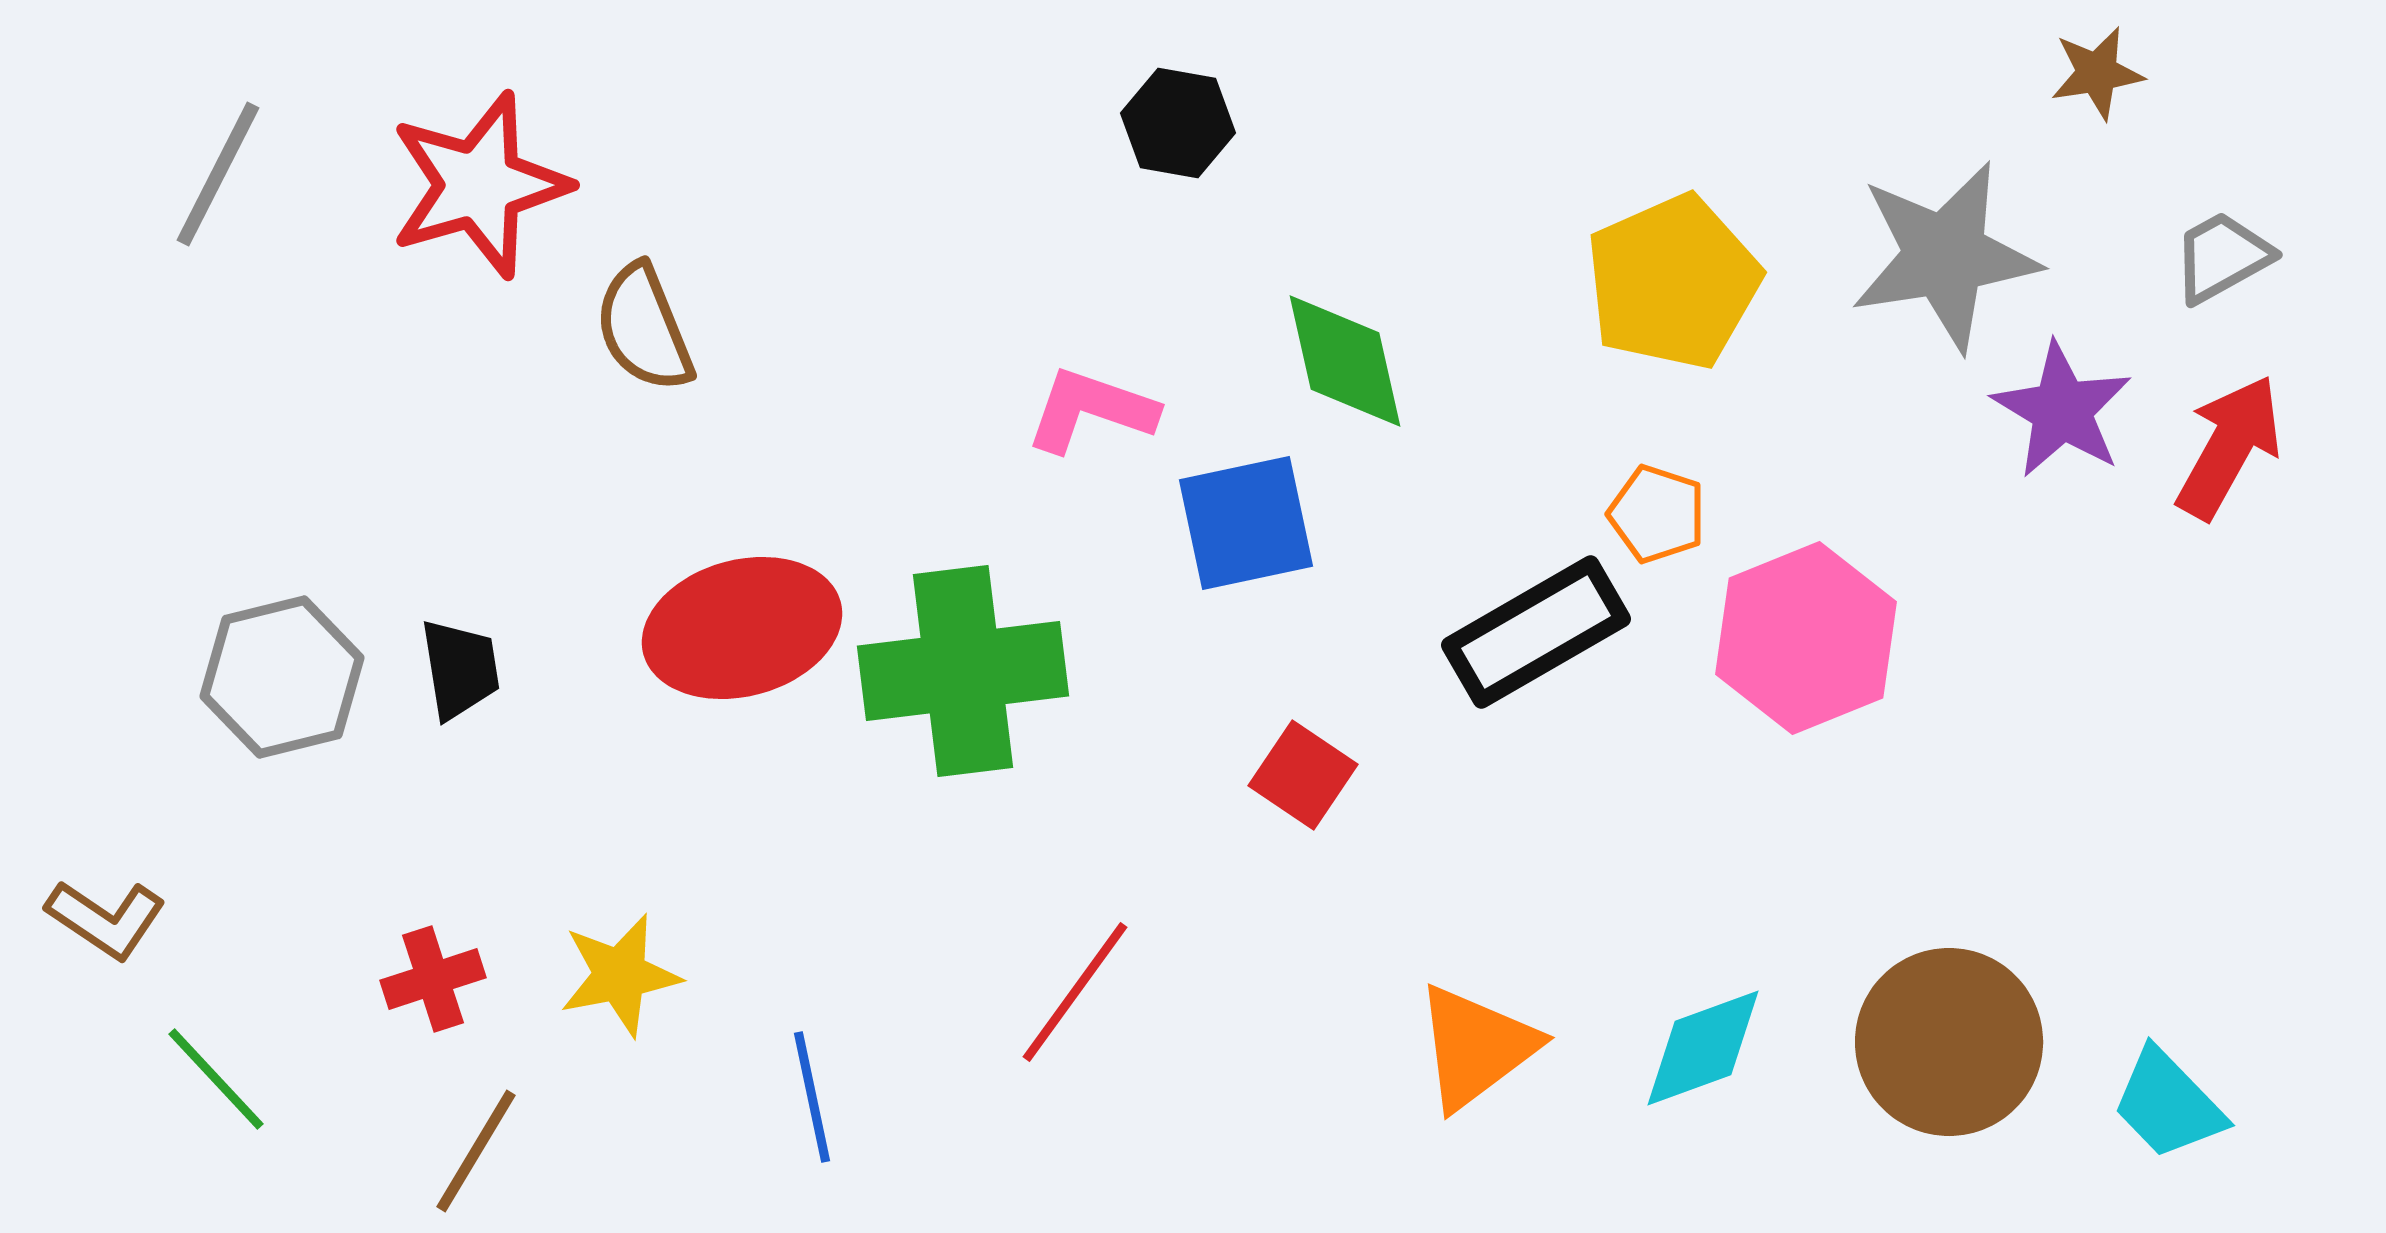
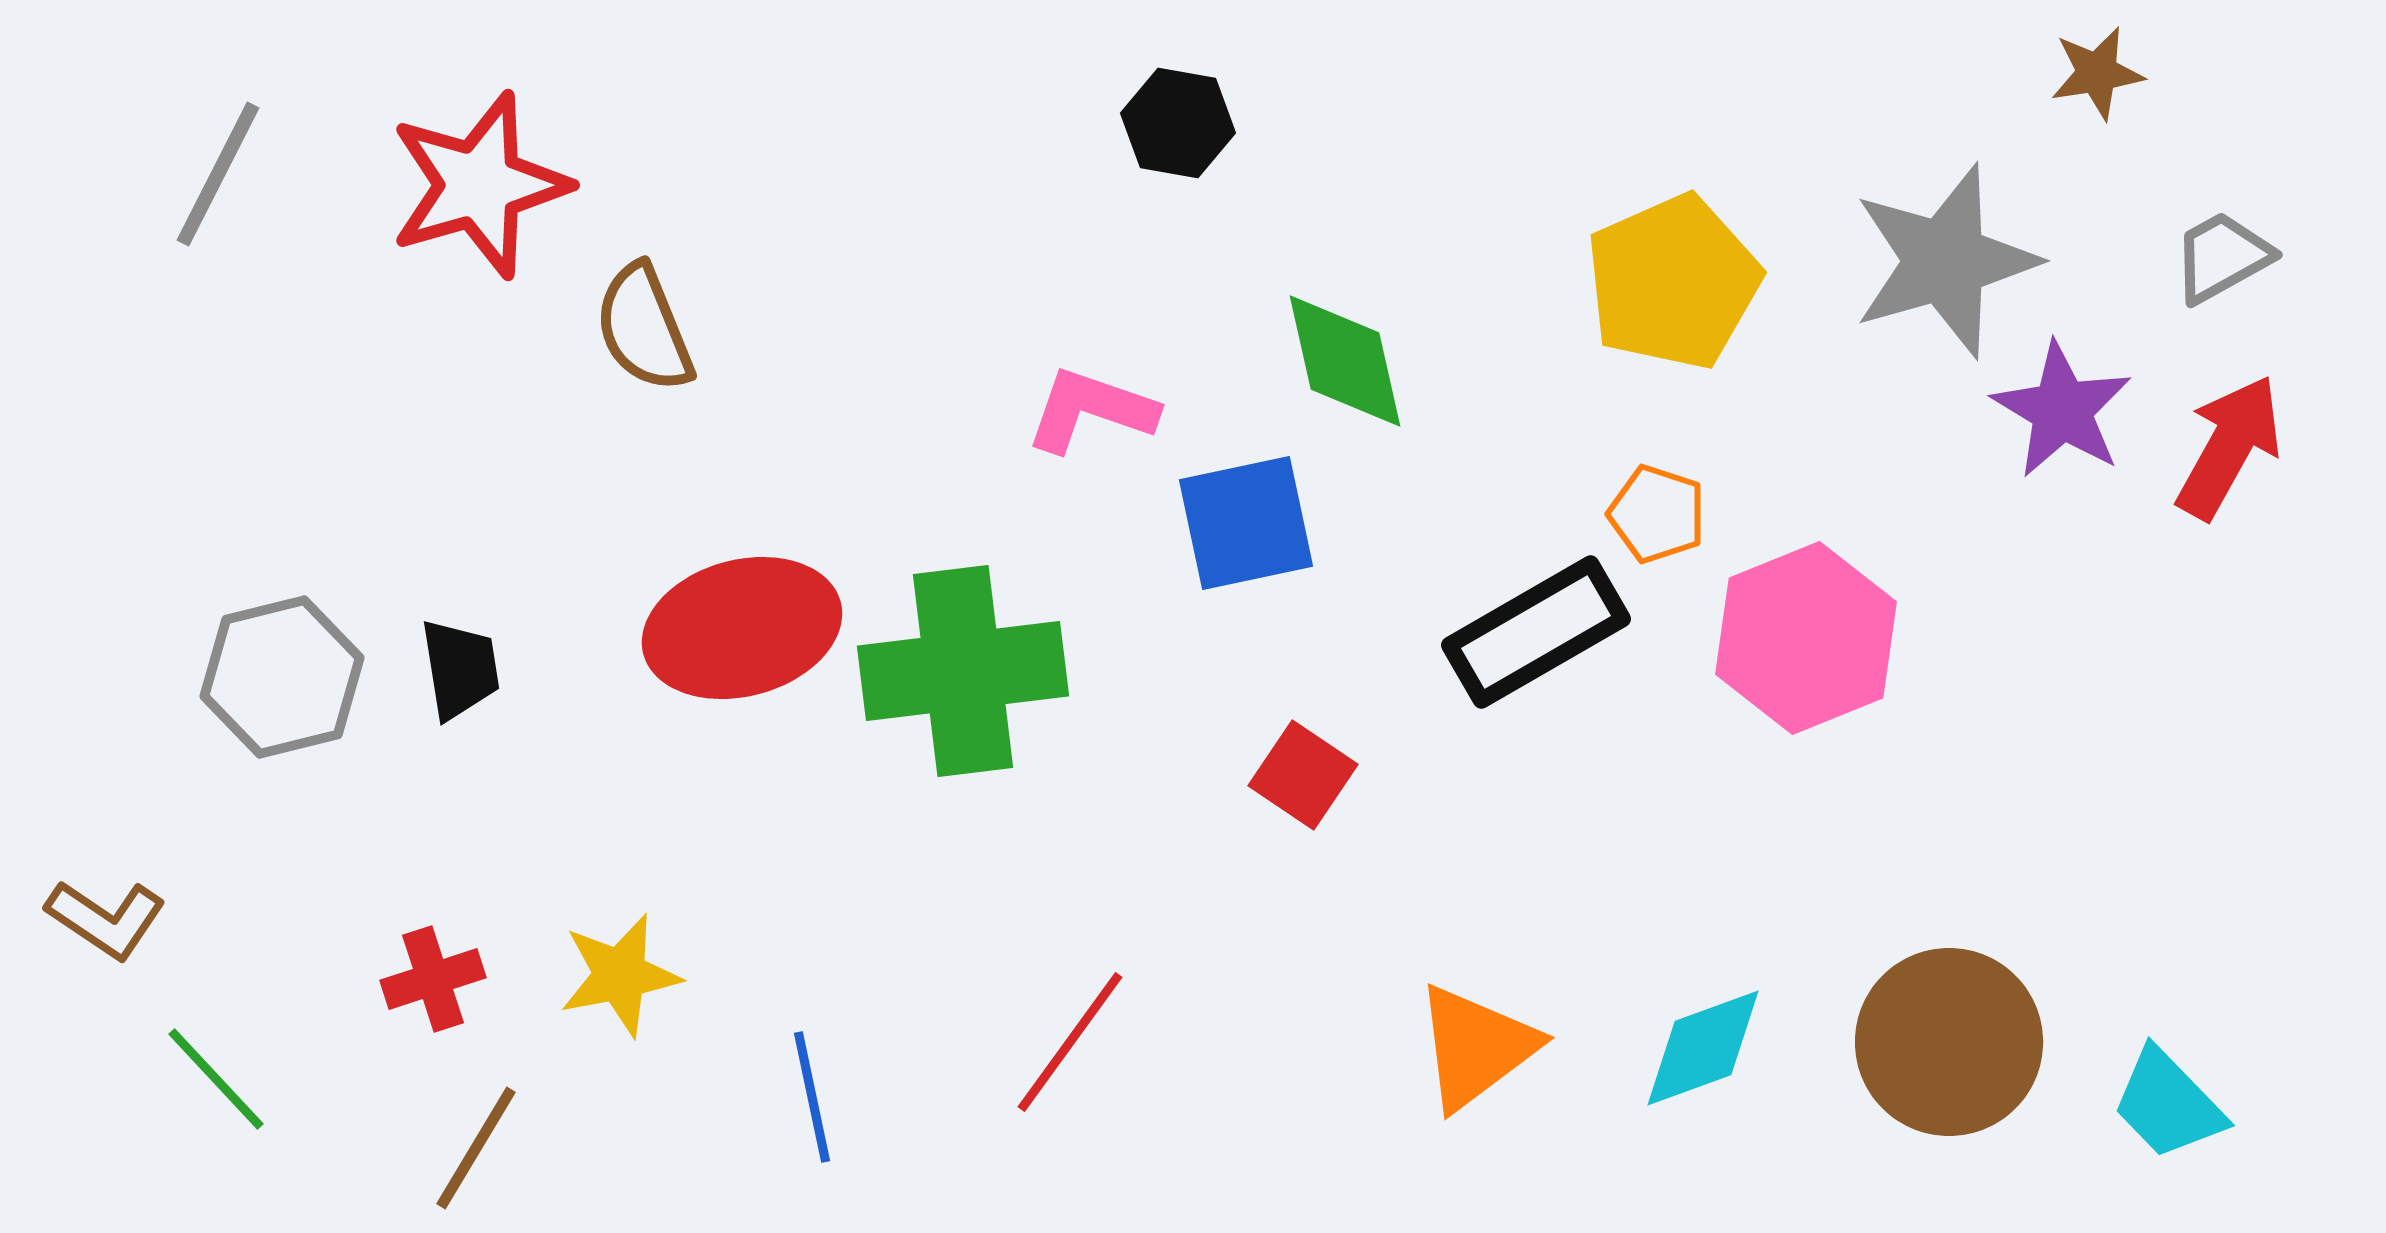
gray star: moved 5 px down; rotated 7 degrees counterclockwise
red line: moved 5 px left, 50 px down
brown line: moved 3 px up
